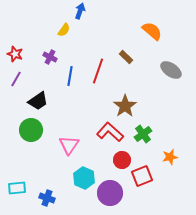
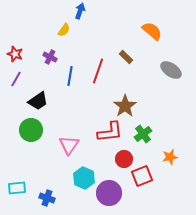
red L-shape: rotated 132 degrees clockwise
red circle: moved 2 px right, 1 px up
purple circle: moved 1 px left
